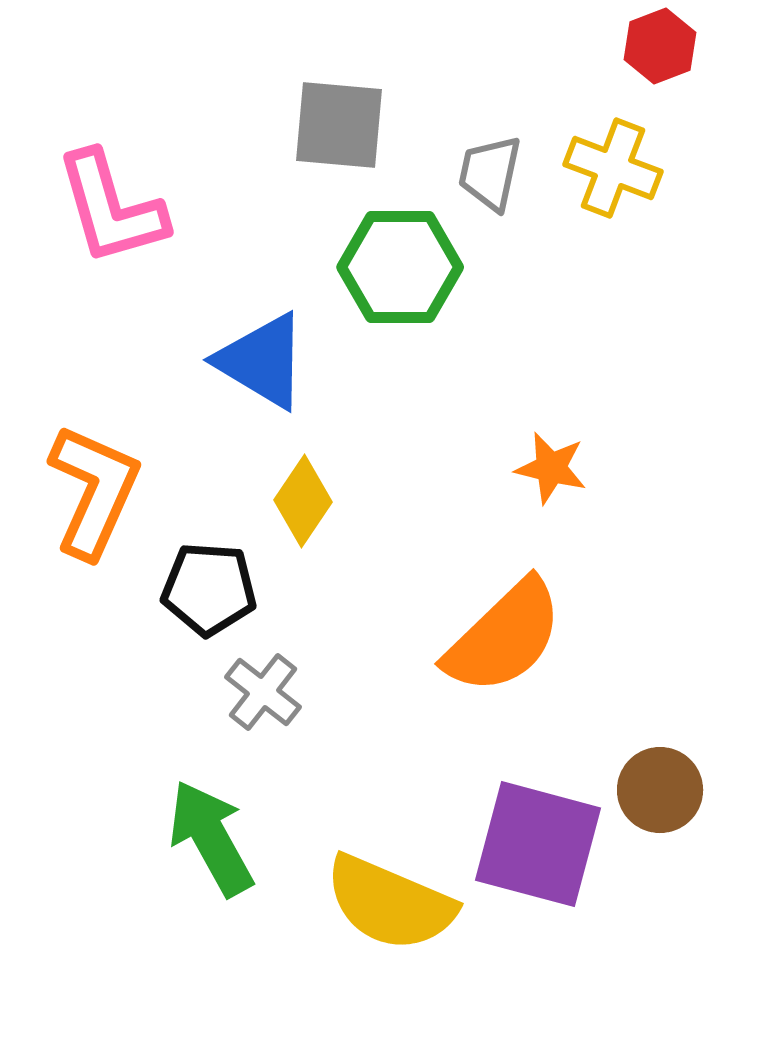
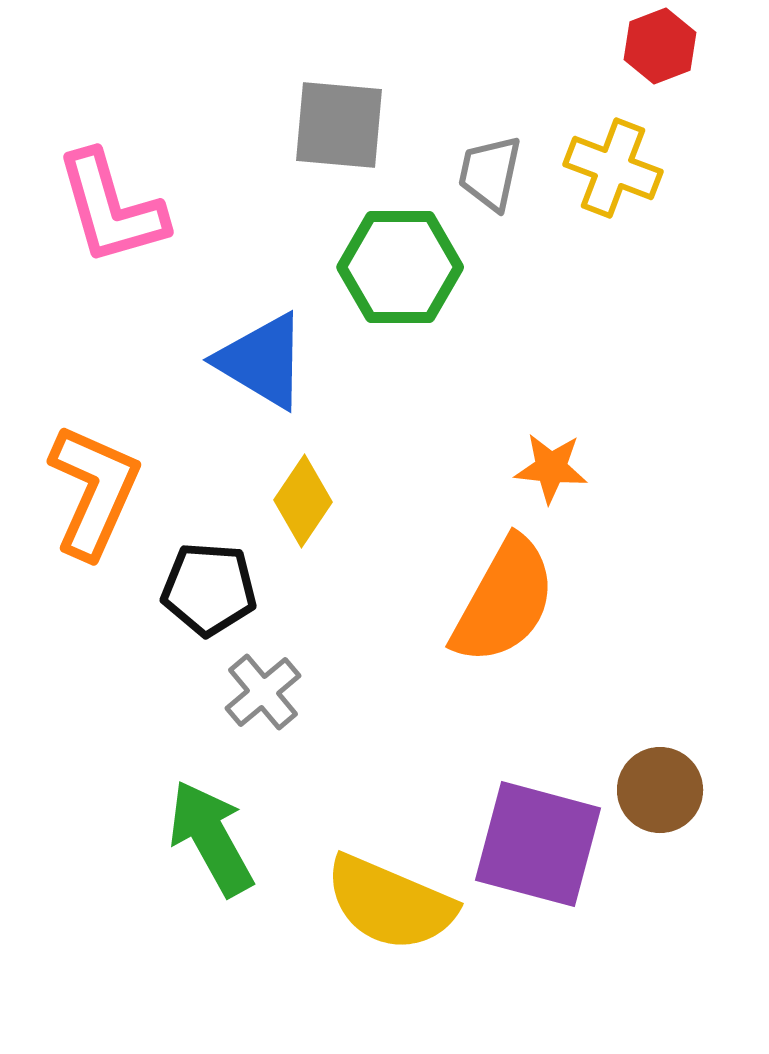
orange star: rotated 8 degrees counterclockwise
orange semicircle: moved 36 px up; rotated 17 degrees counterclockwise
gray cross: rotated 12 degrees clockwise
